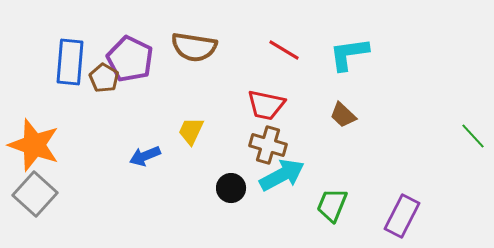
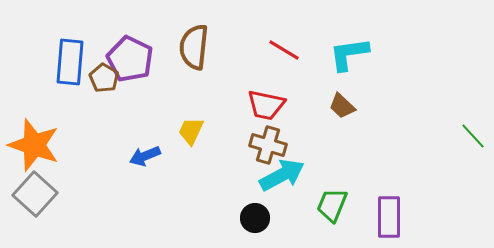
brown semicircle: rotated 87 degrees clockwise
brown trapezoid: moved 1 px left, 9 px up
black circle: moved 24 px right, 30 px down
purple rectangle: moved 13 px left, 1 px down; rotated 27 degrees counterclockwise
